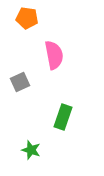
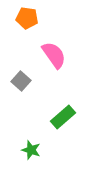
pink semicircle: rotated 24 degrees counterclockwise
gray square: moved 1 px right, 1 px up; rotated 24 degrees counterclockwise
green rectangle: rotated 30 degrees clockwise
